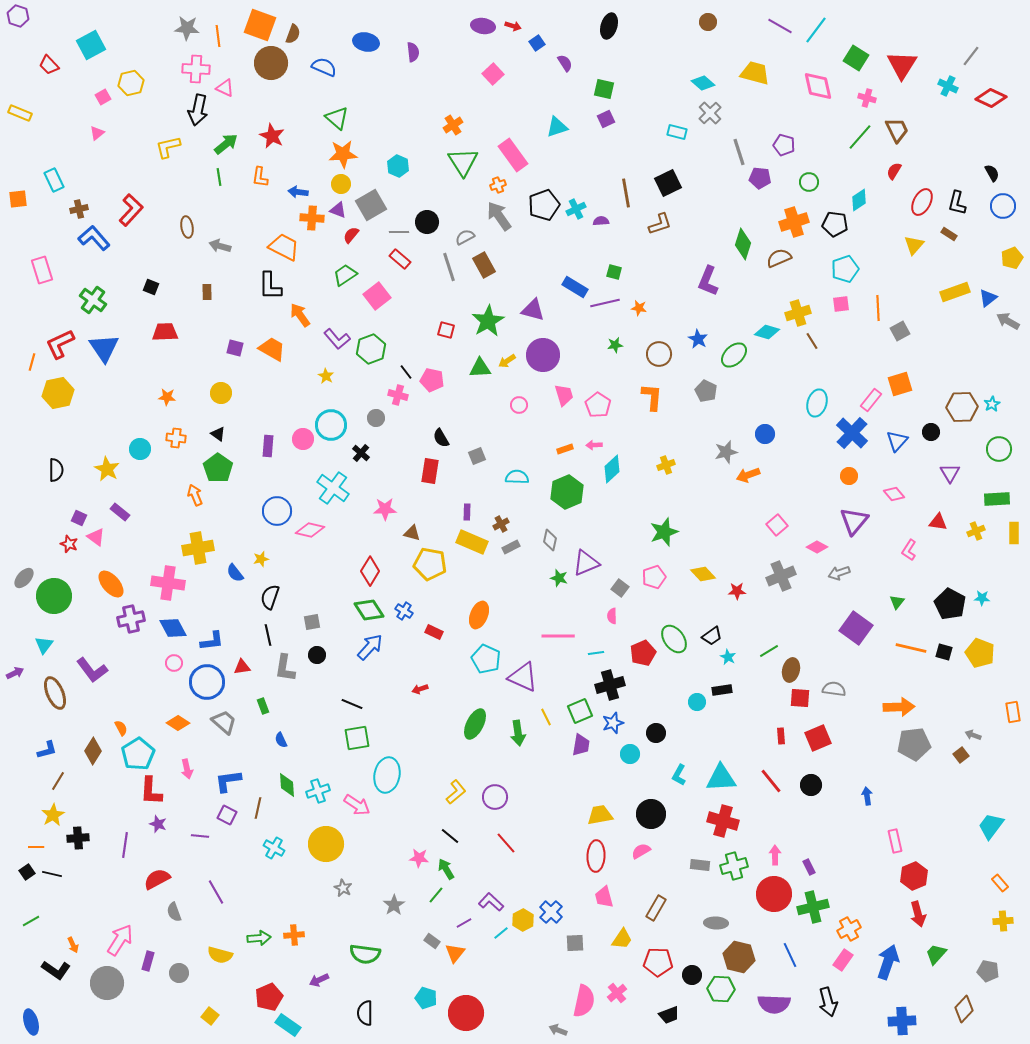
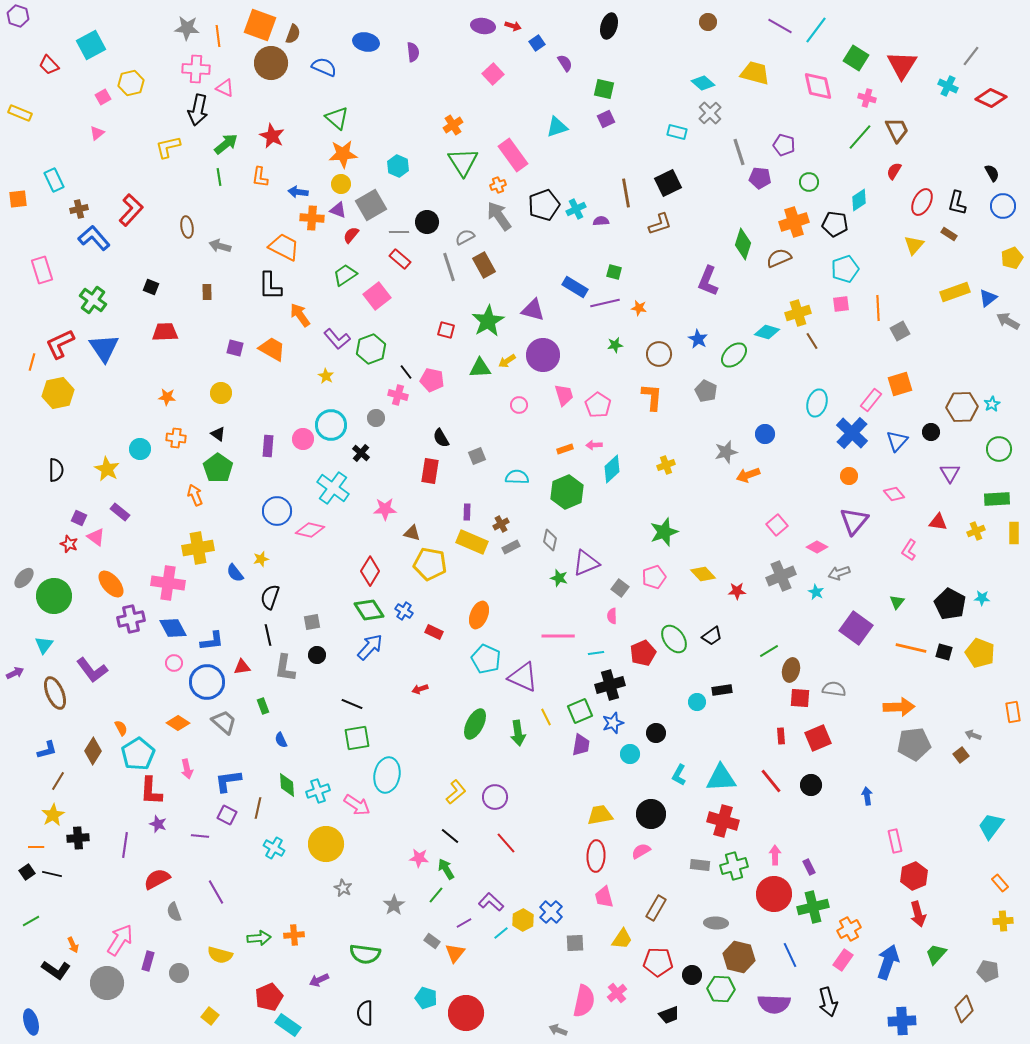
cyan star at (728, 657): moved 88 px right, 65 px up
